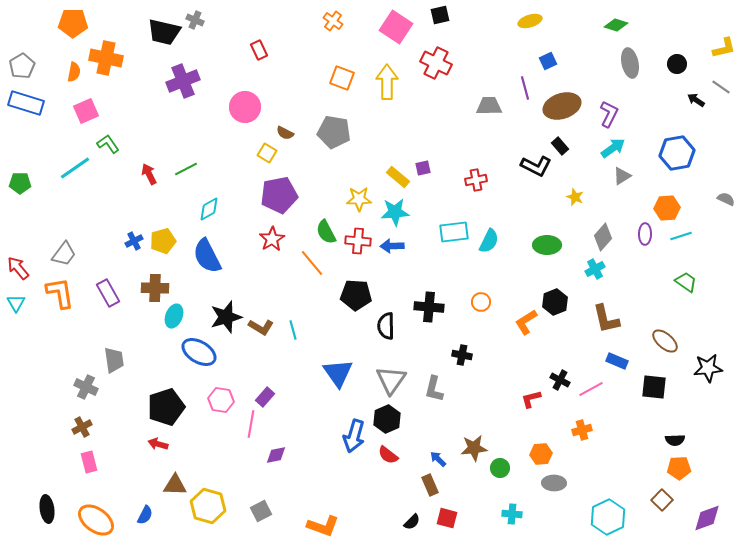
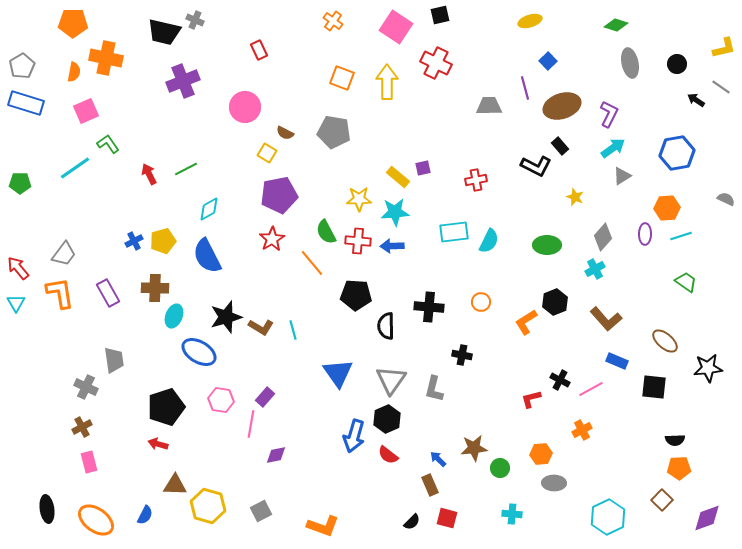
blue square at (548, 61): rotated 18 degrees counterclockwise
brown L-shape at (606, 319): rotated 28 degrees counterclockwise
orange cross at (582, 430): rotated 12 degrees counterclockwise
